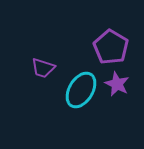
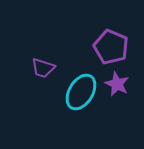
purple pentagon: rotated 8 degrees counterclockwise
cyan ellipse: moved 2 px down
